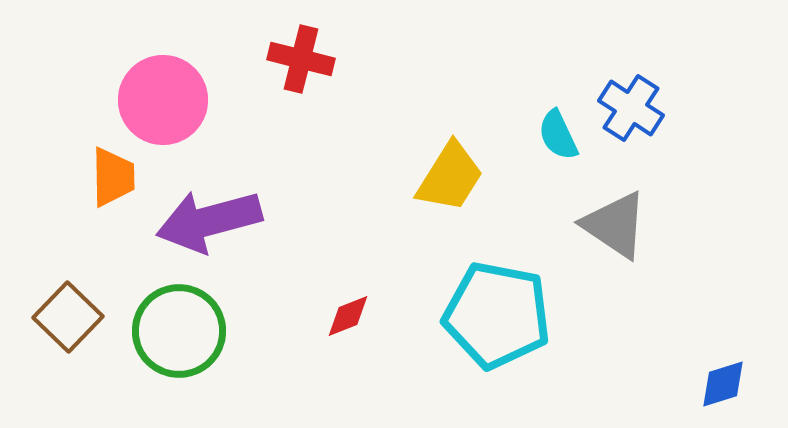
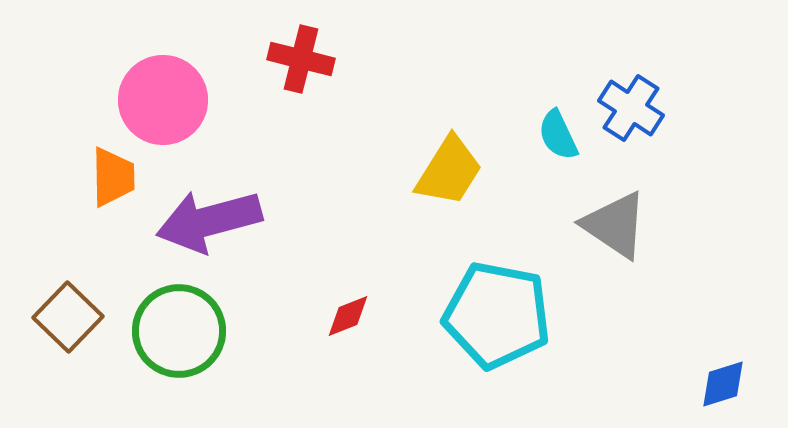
yellow trapezoid: moved 1 px left, 6 px up
